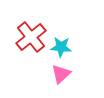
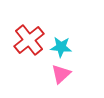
red cross: moved 2 px left, 3 px down
